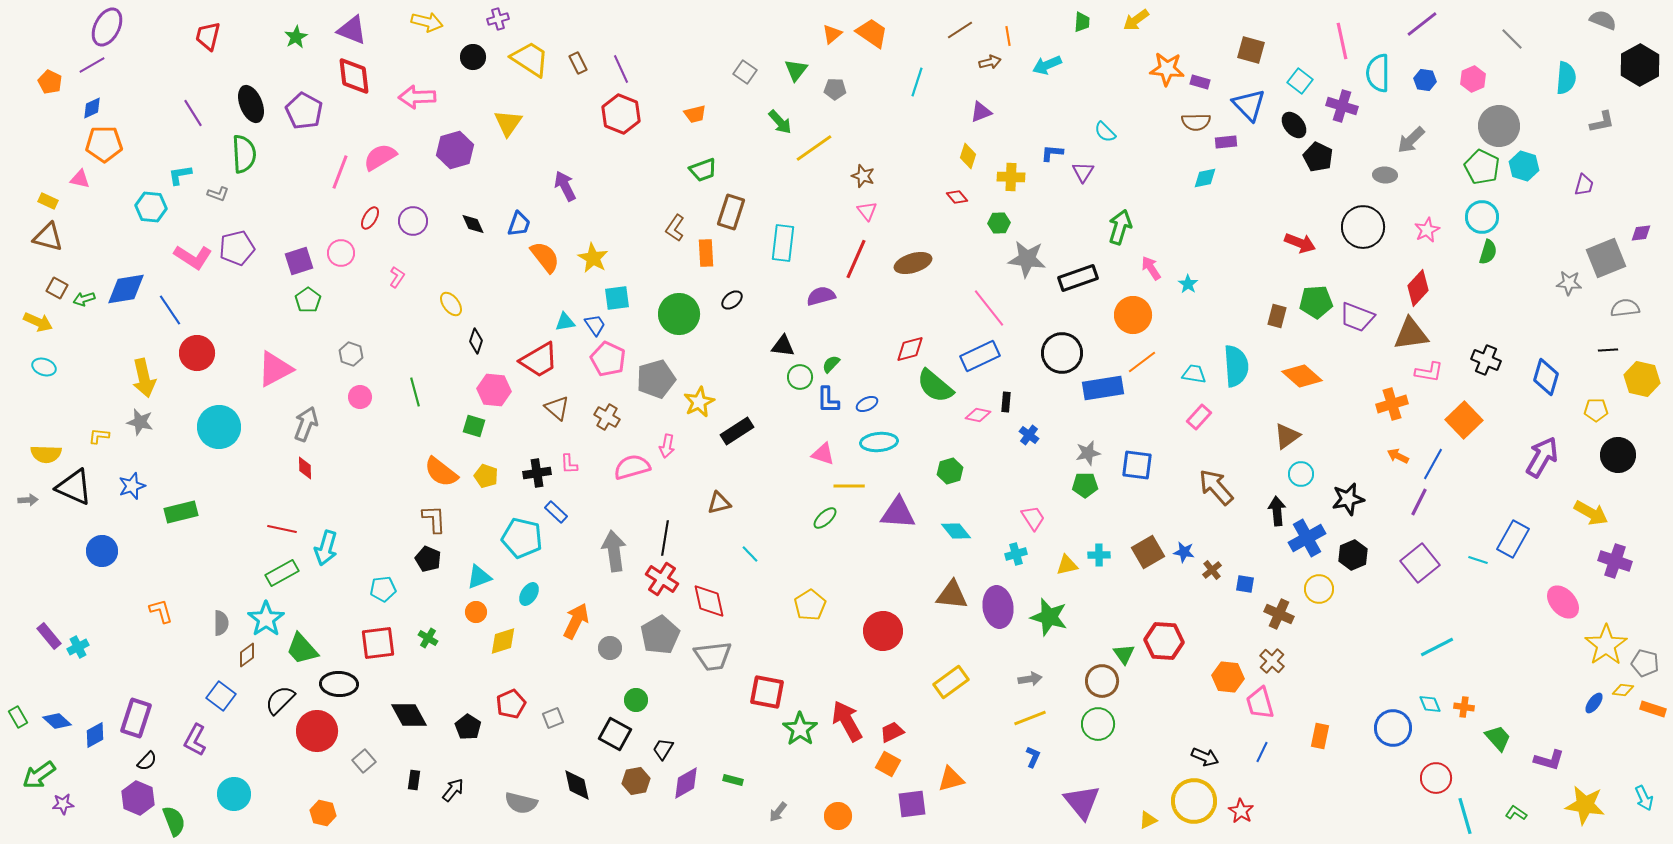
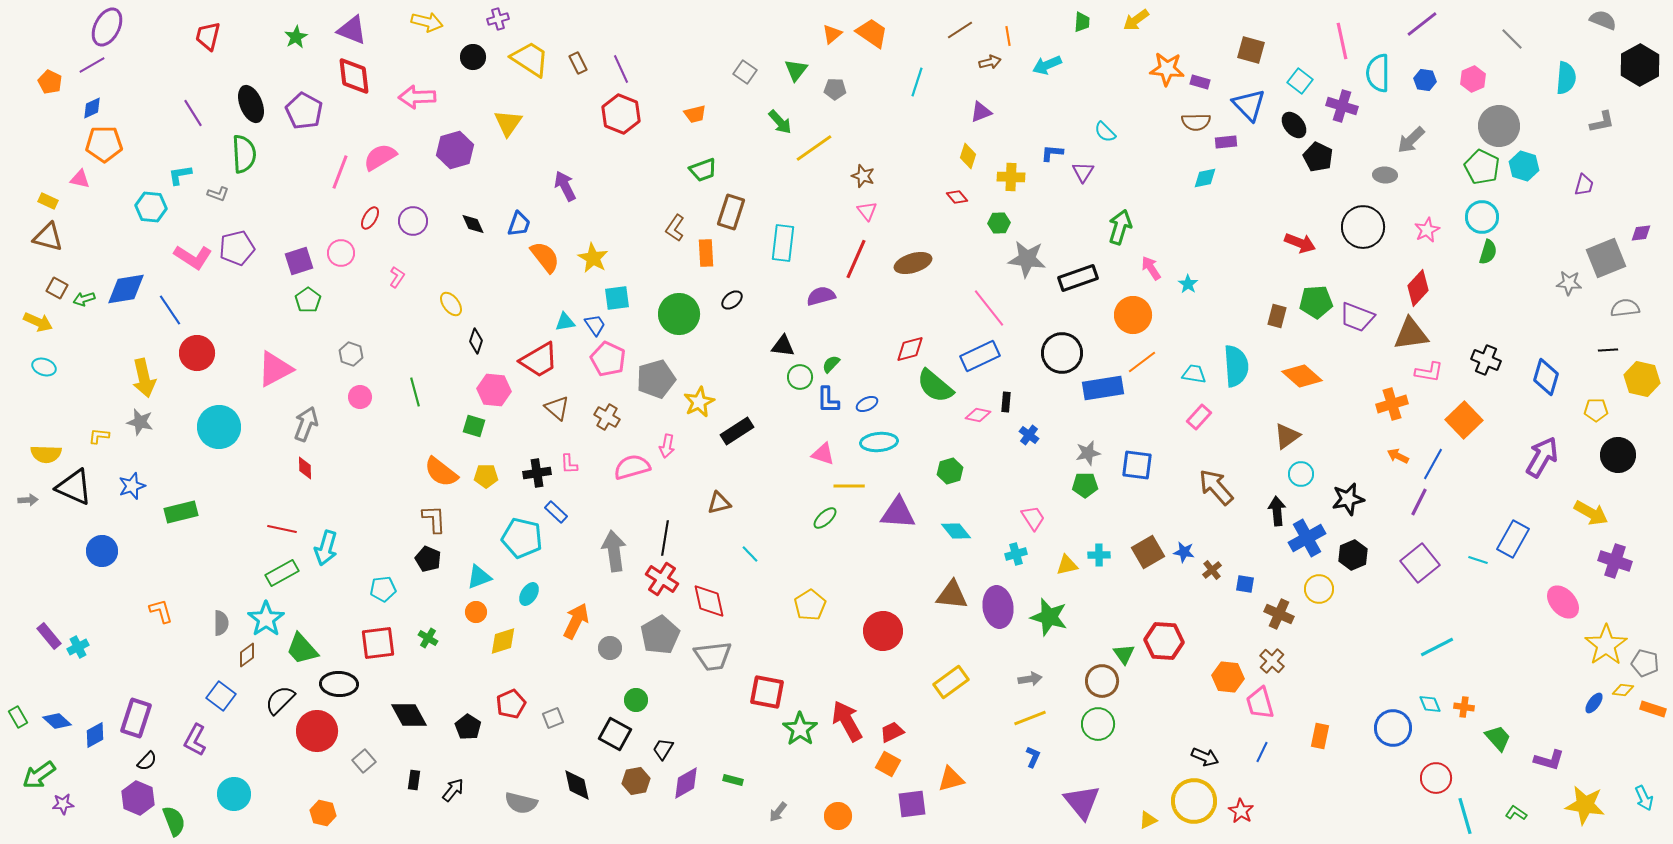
yellow pentagon at (486, 476): rotated 20 degrees counterclockwise
